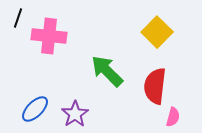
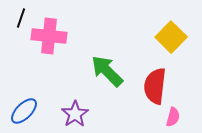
black line: moved 3 px right
yellow square: moved 14 px right, 5 px down
blue ellipse: moved 11 px left, 2 px down
